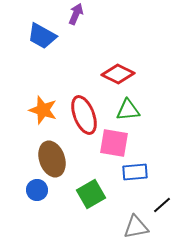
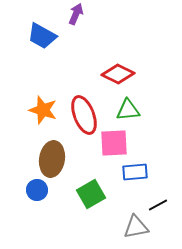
pink square: rotated 12 degrees counterclockwise
brown ellipse: rotated 28 degrees clockwise
black line: moved 4 px left; rotated 12 degrees clockwise
